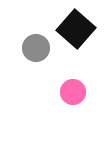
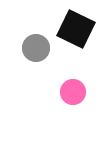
black square: rotated 15 degrees counterclockwise
